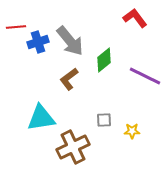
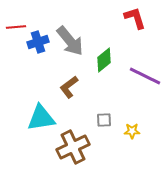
red L-shape: rotated 20 degrees clockwise
brown L-shape: moved 8 px down
